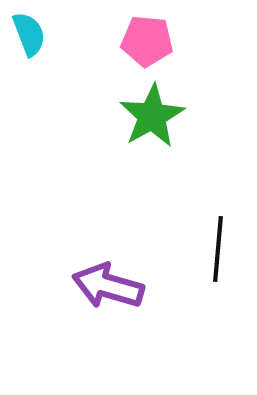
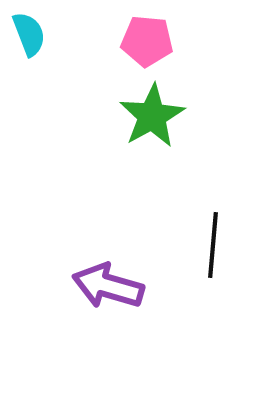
black line: moved 5 px left, 4 px up
